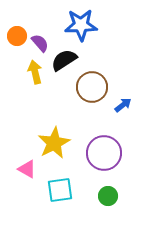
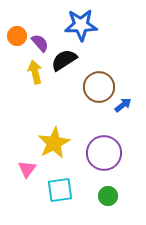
brown circle: moved 7 px right
pink triangle: rotated 36 degrees clockwise
